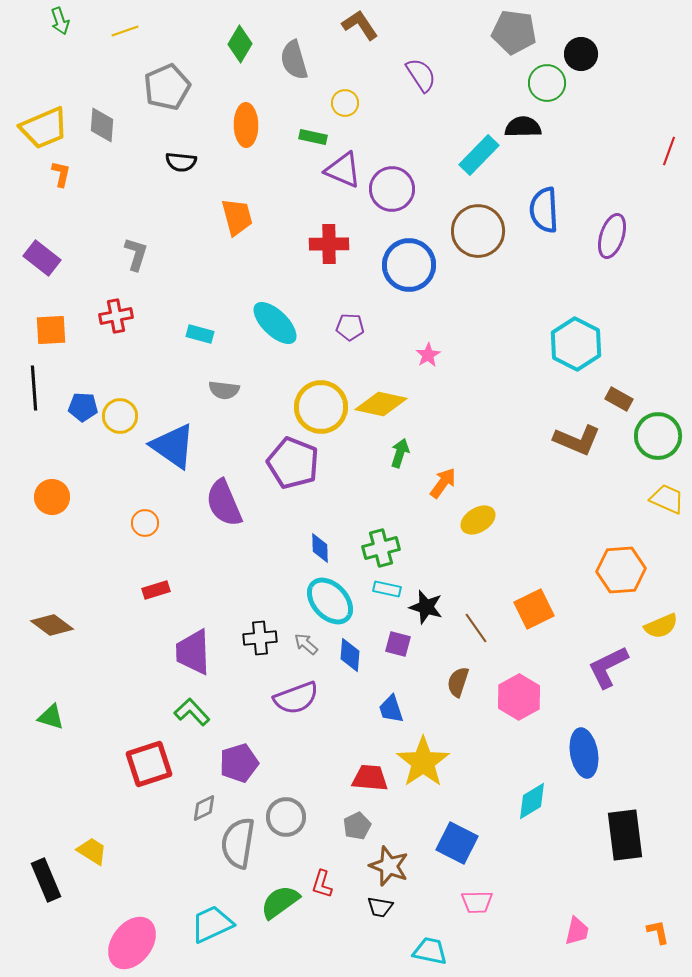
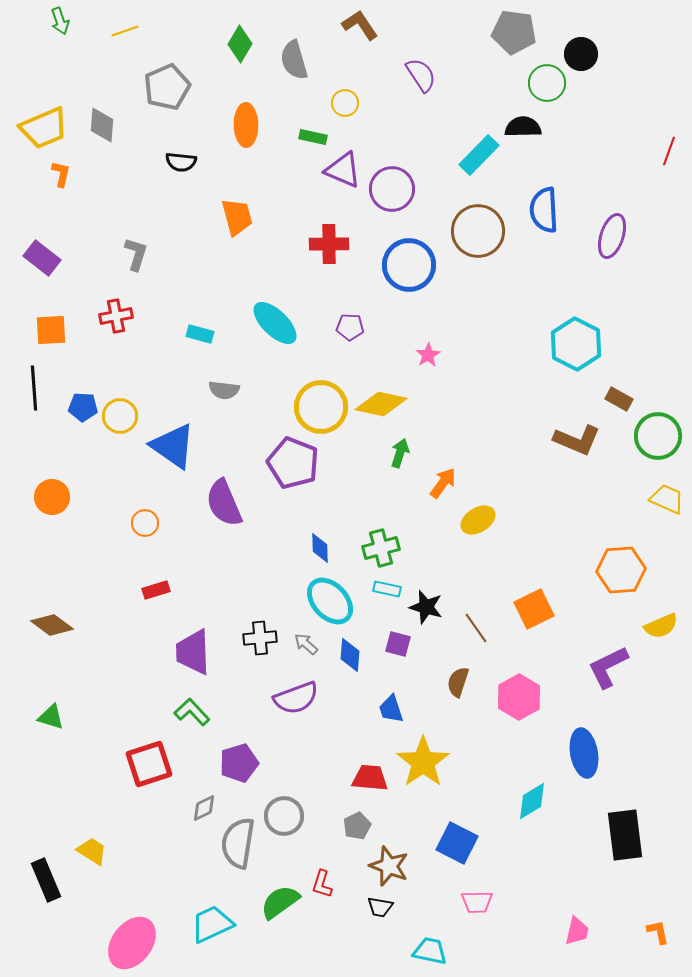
gray circle at (286, 817): moved 2 px left, 1 px up
